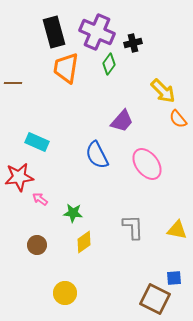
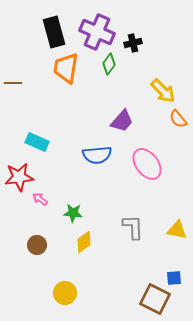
blue semicircle: rotated 68 degrees counterclockwise
